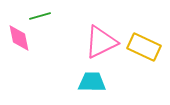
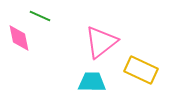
green line: rotated 40 degrees clockwise
pink triangle: rotated 12 degrees counterclockwise
yellow rectangle: moved 3 px left, 23 px down
